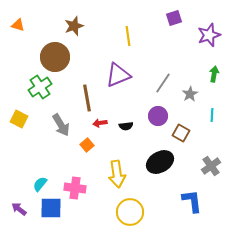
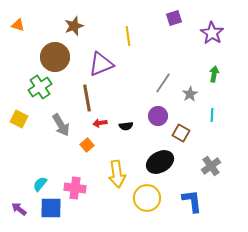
purple star: moved 3 px right, 2 px up; rotated 20 degrees counterclockwise
purple triangle: moved 17 px left, 11 px up
yellow circle: moved 17 px right, 14 px up
